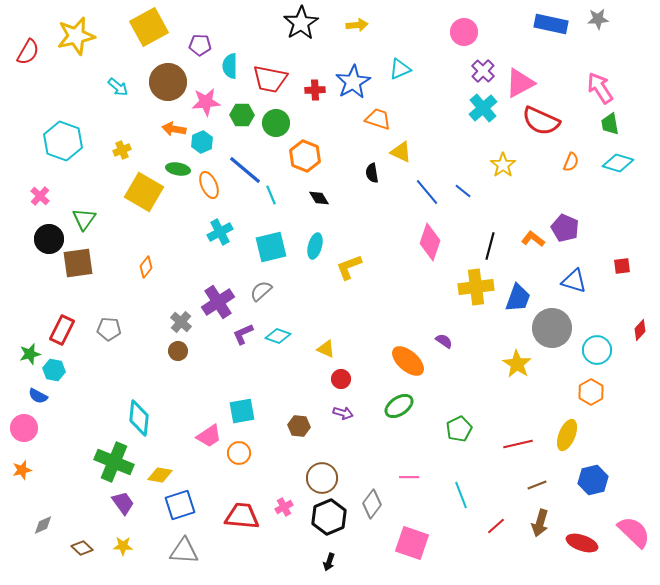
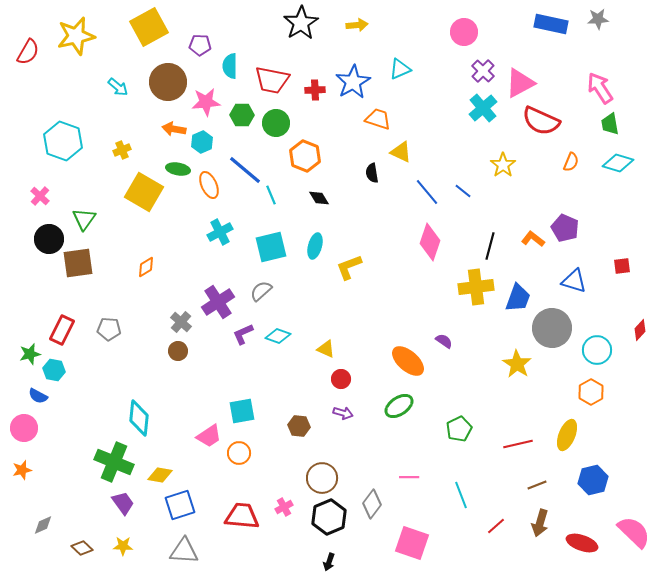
red trapezoid at (270, 79): moved 2 px right, 1 px down
orange diamond at (146, 267): rotated 20 degrees clockwise
